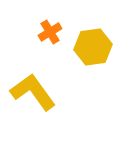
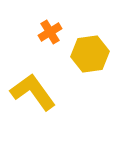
yellow hexagon: moved 3 px left, 7 px down
